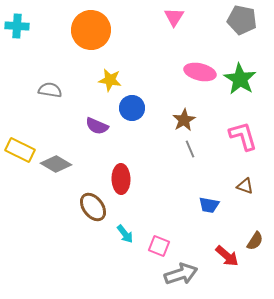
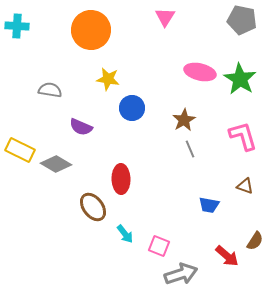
pink triangle: moved 9 px left
yellow star: moved 2 px left, 1 px up
purple semicircle: moved 16 px left, 1 px down
